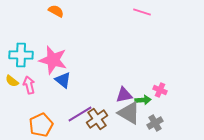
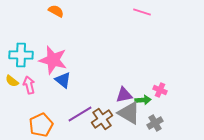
brown cross: moved 5 px right
